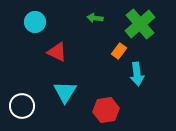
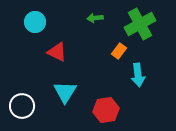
green arrow: rotated 14 degrees counterclockwise
green cross: rotated 12 degrees clockwise
cyan arrow: moved 1 px right, 1 px down
